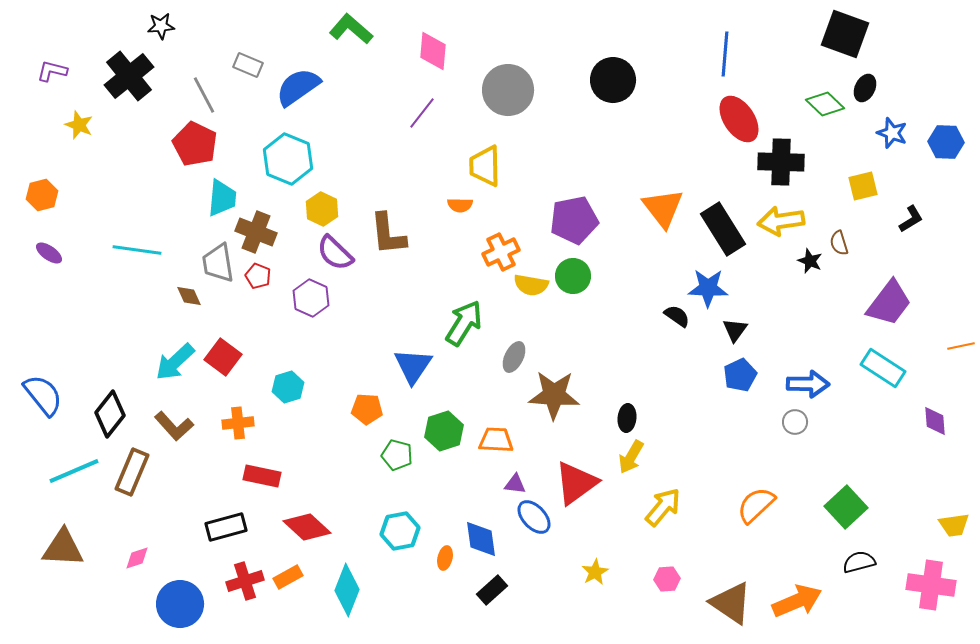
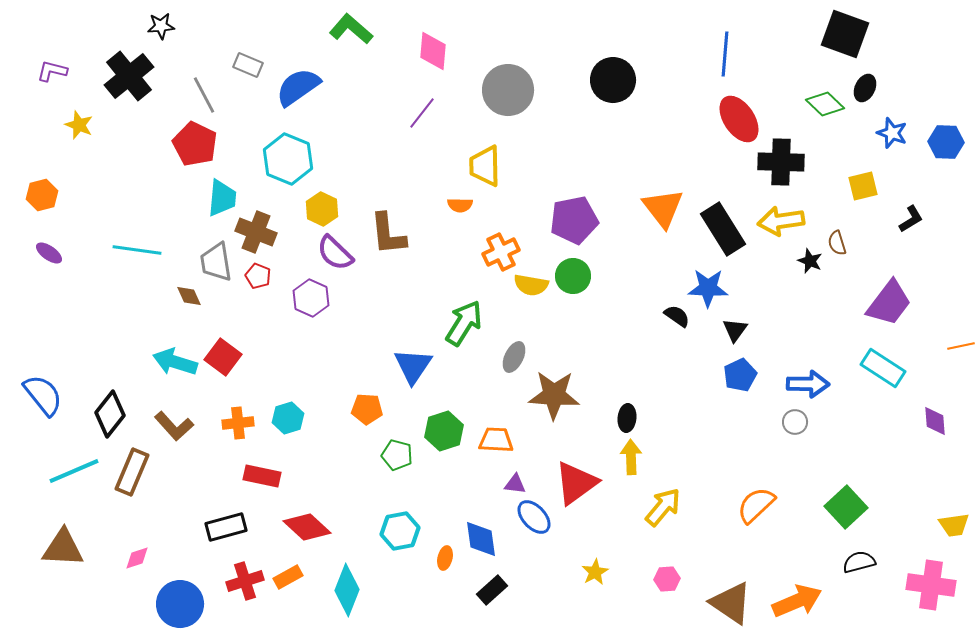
brown semicircle at (839, 243): moved 2 px left
gray trapezoid at (218, 263): moved 2 px left, 1 px up
cyan arrow at (175, 362): rotated 60 degrees clockwise
cyan hexagon at (288, 387): moved 31 px down
yellow arrow at (631, 457): rotated 148 degrees clockwise
